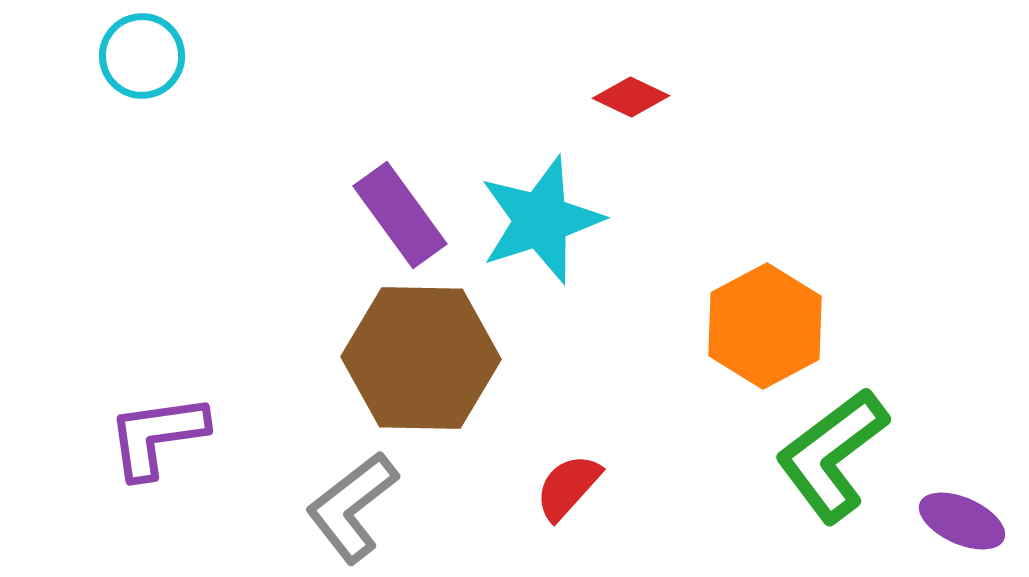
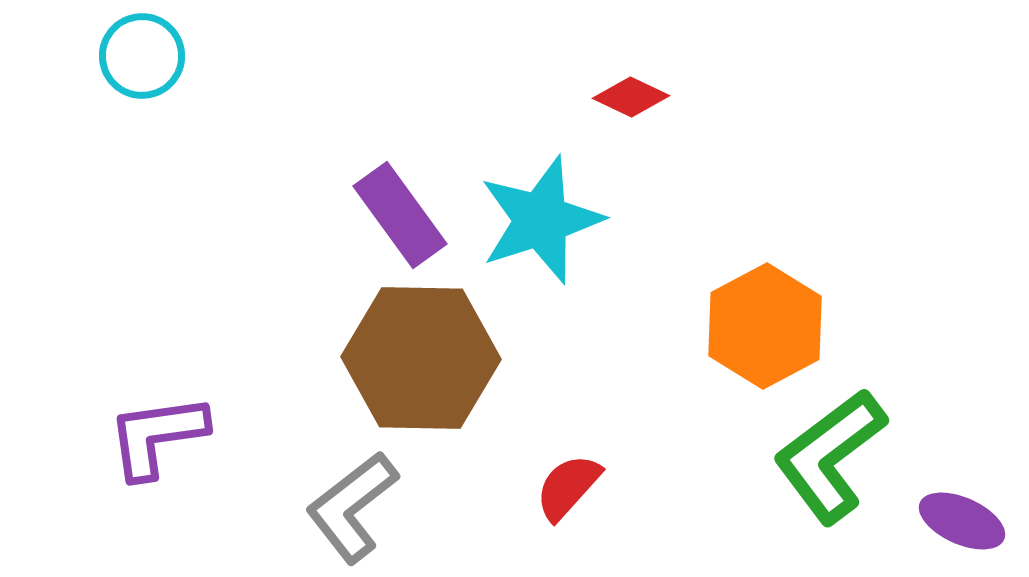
green L-shape: moved 2 px left, 1 px down
